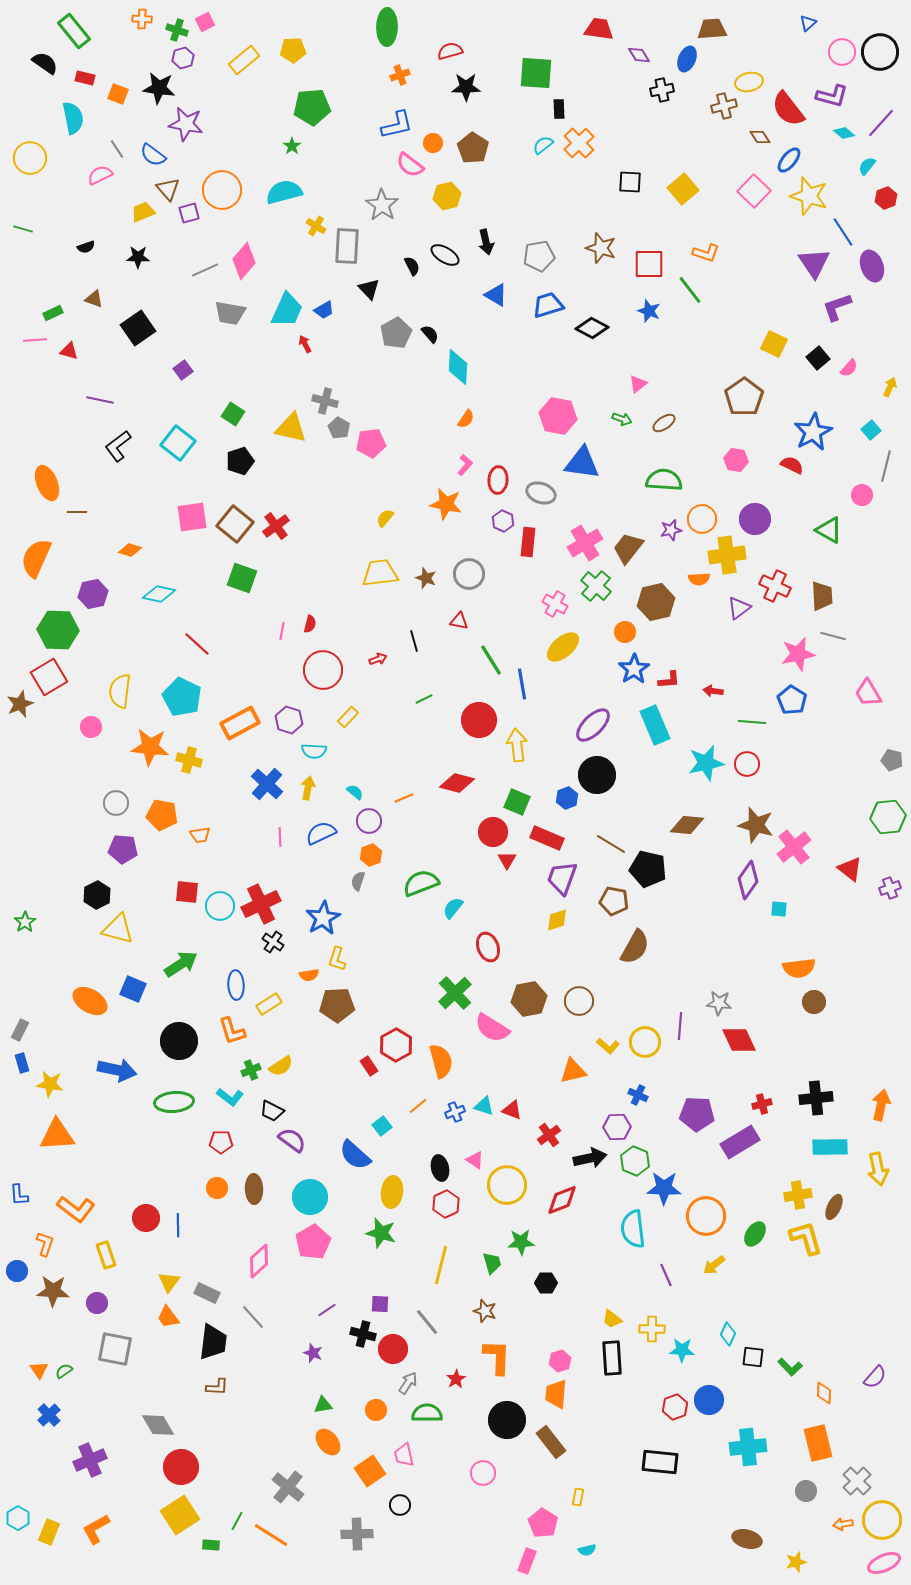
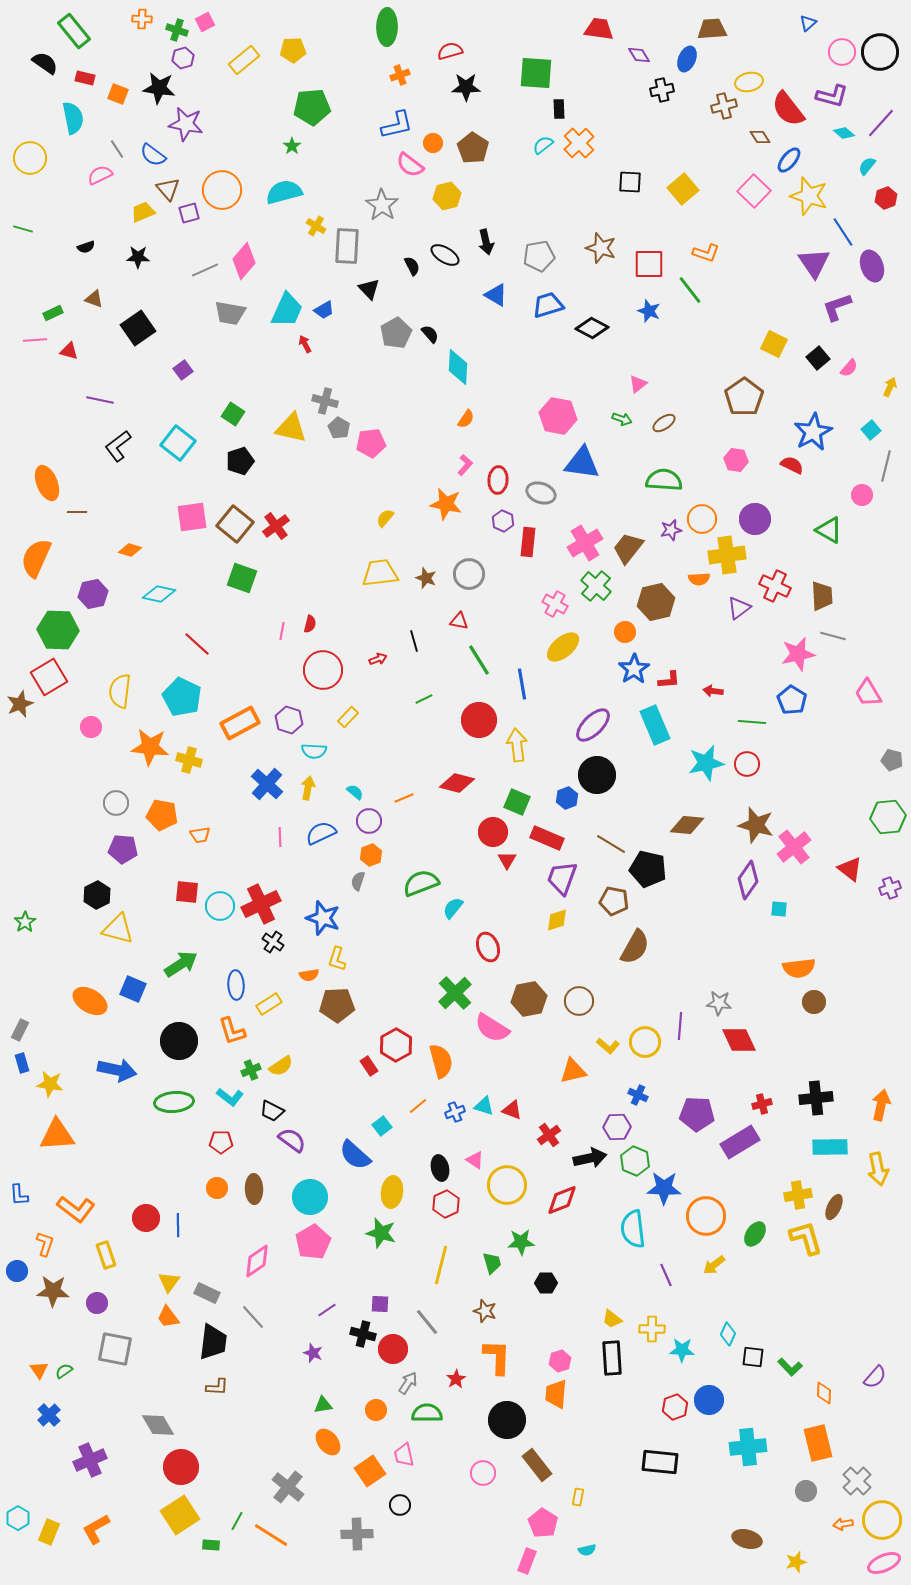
green line at (491, 660): moved 12 px left
blue star at (323, 918): rotated 24 degrees counterclockwise
pink diamond at (259, 1261): moved 2 px left; rotated 8 degrees clockwise
brown rectangle at (551, 1442): moved 14 px left, 23 px down
